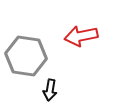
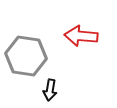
red arrow: rotated 16 degrees clockwise
